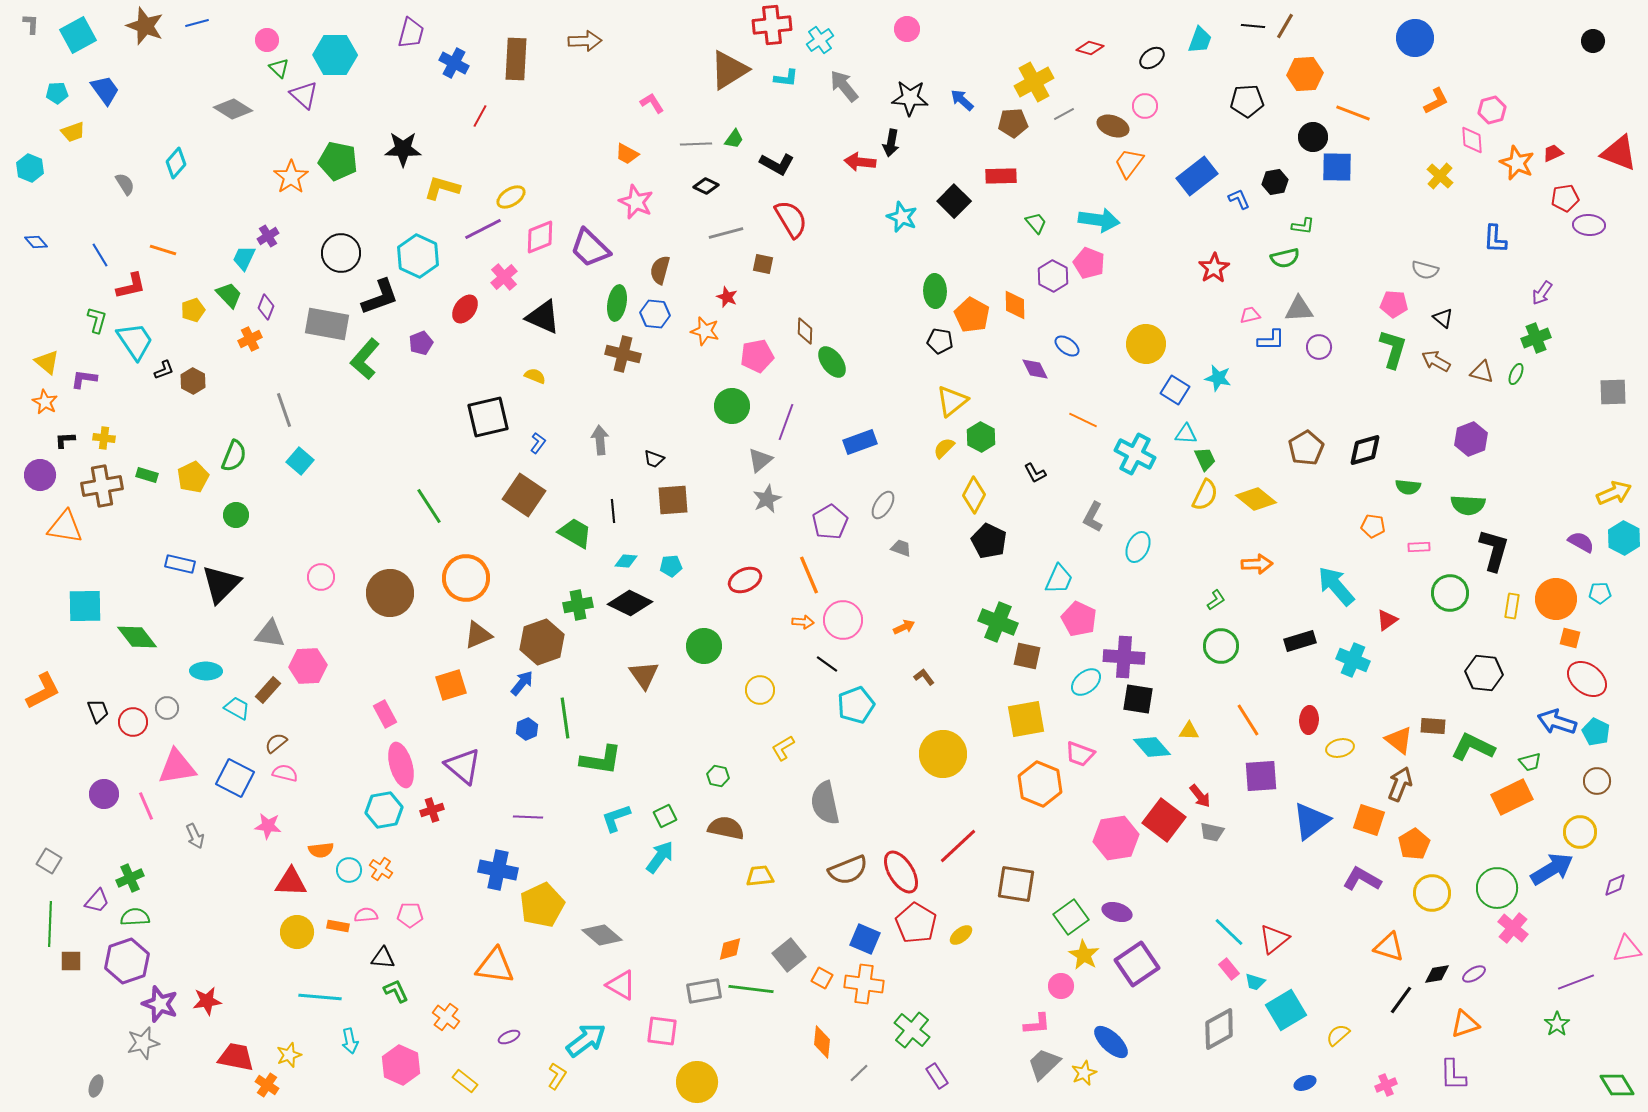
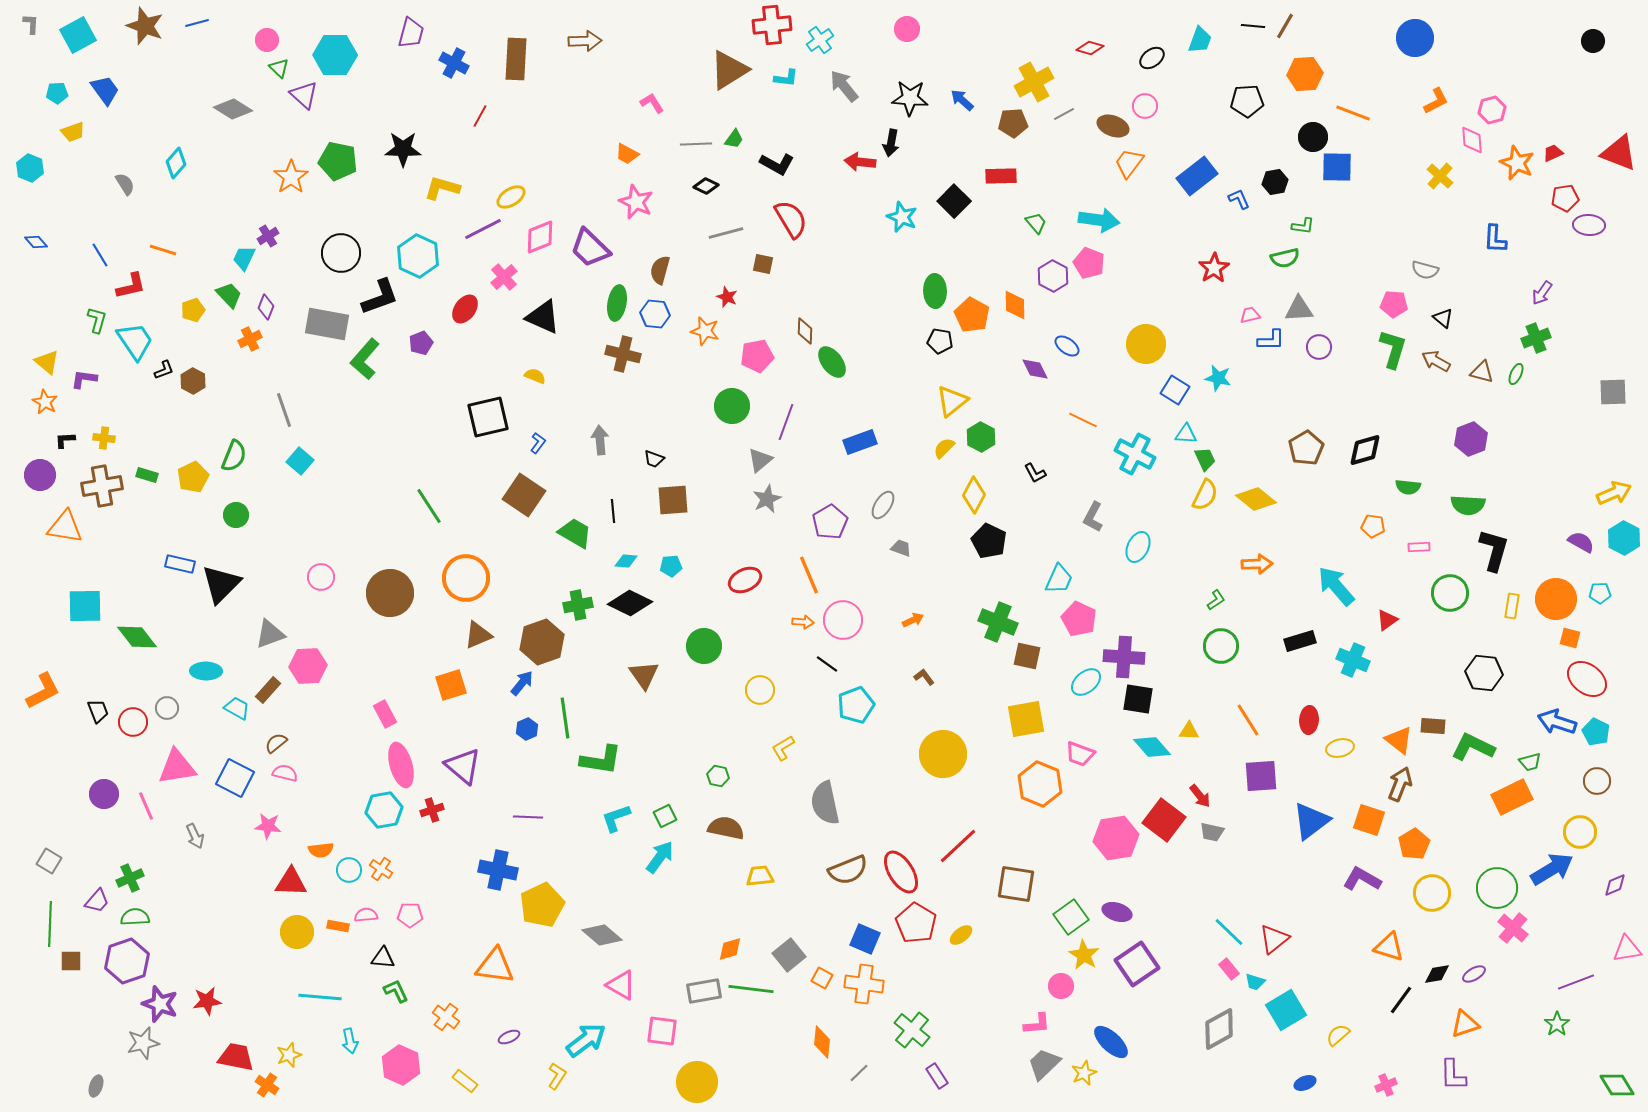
orange arrow at (904, 627): moved 9 px right, 7 px up
gray triangle at (270, 634): rotated 28 degrees counterclockwise
